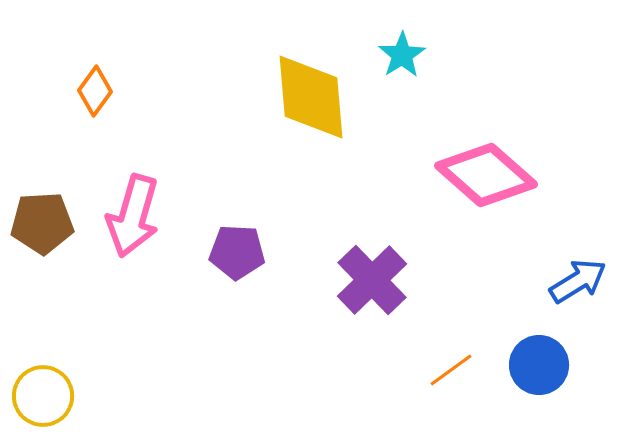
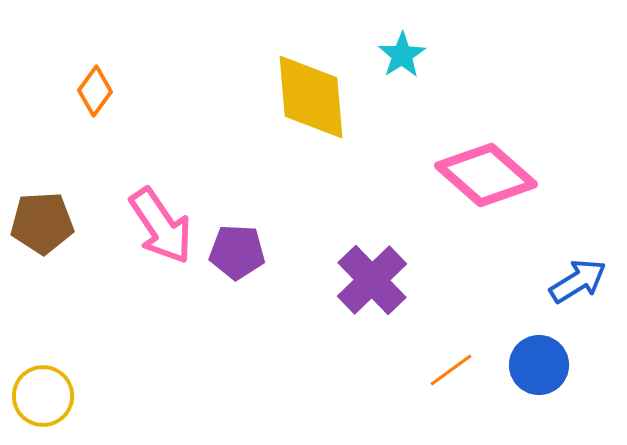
pink arrow: moved 28 px right, 10 px down; rotated 50 degrees counterclockwise
